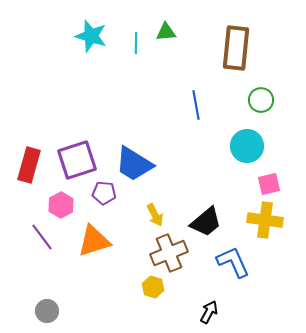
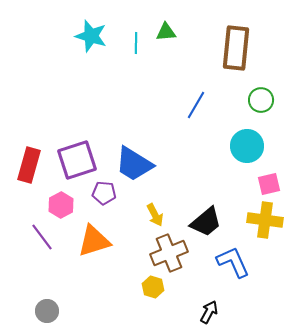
blue line: rotated 40 degrees clockwise
